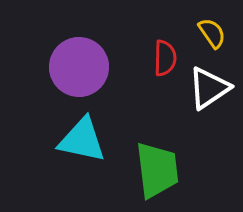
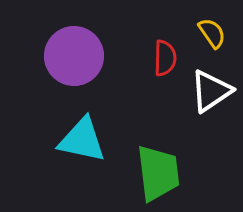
purple circle: moved 5 px left, 11 px up
white triangle: moved 2 px right, 3 px down
green trapezoid: moved 1 px right, 3 px down
